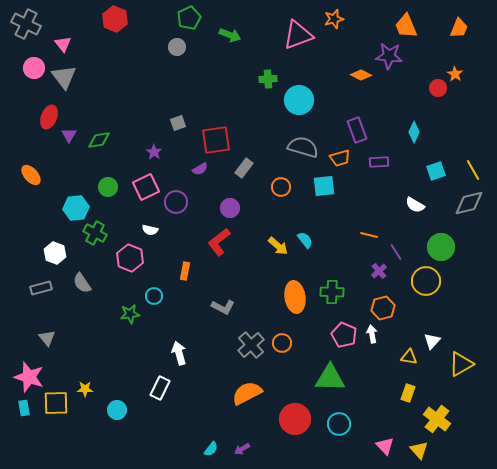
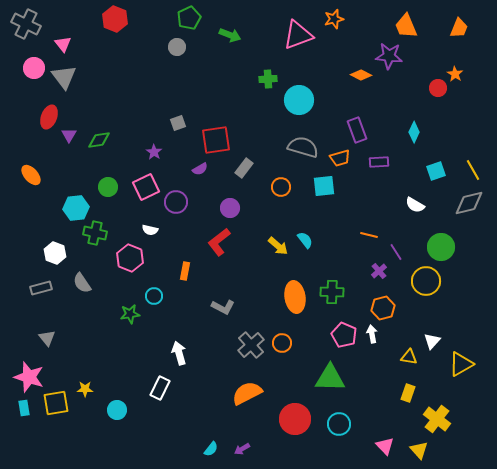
green cross at (95, 233): rotated 15 degrees counterclockwise
yellow square at (56, 403): rotated 8 degrees counterclockwise
